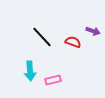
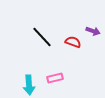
cyan arrow: moved 1 px left, 14 px down
pink rectangle: moved 2 px right, 2 px up
